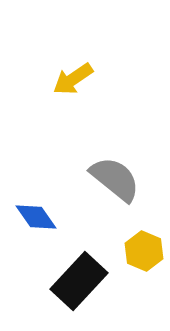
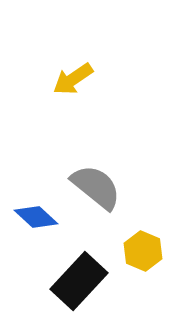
gray semicircle: moved 19 px left, 8 px down
blue diamond: rotated 12 degrees counterclockwise
yellow hexagon: moved 1 px left
